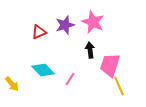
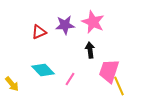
purple star: rotated 12 degrees clockwise
pink trapezoid: moved 1 px left, 6 px down
